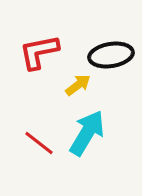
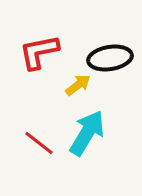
black ellipse: moved 1 px left, 3 px down
